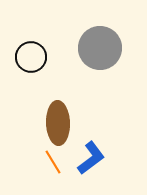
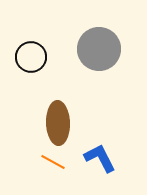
gray circle: moved 1 px left, 1 px down
blue L-shape: moved 9 px right; rotated 80 degrees counterclockwise
orange line: rotated 30 degrees counterclockwise
